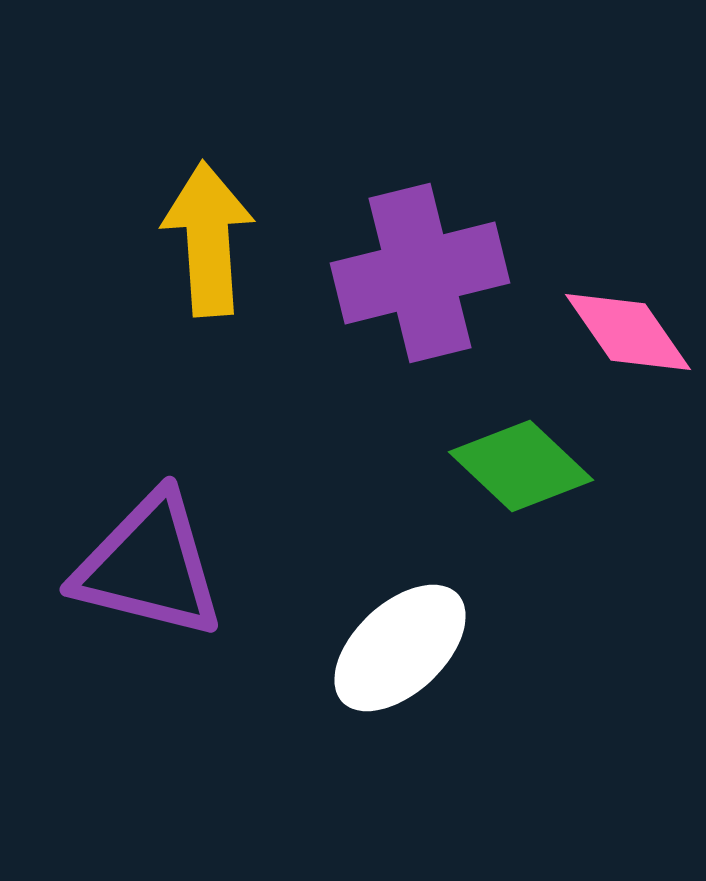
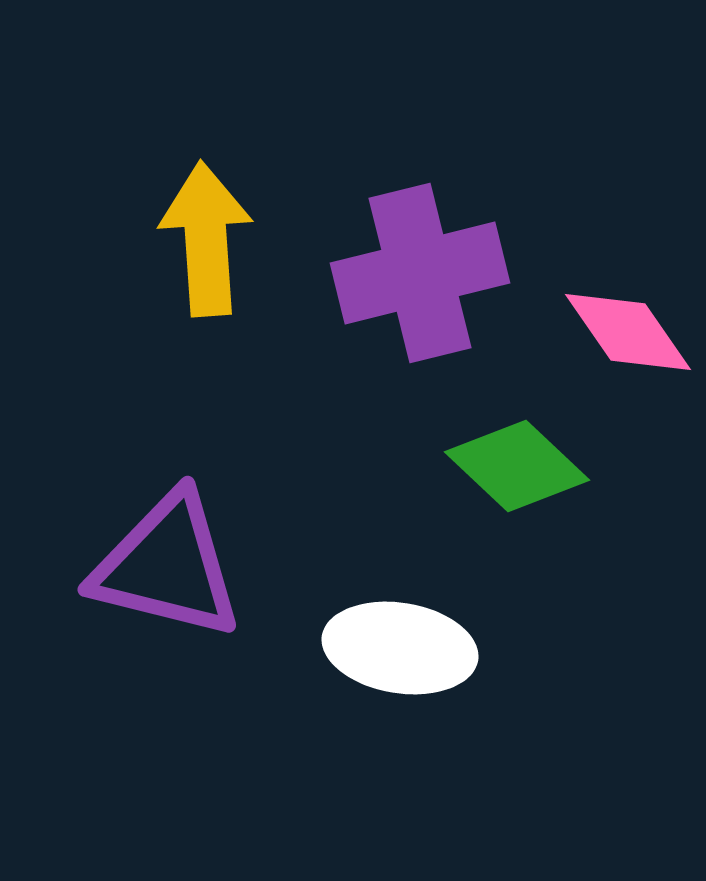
yellow arrow: moved 2 px left
green diamond: moved 4 px left
purple triangle: moved 18 px right
white ellipse: rotated 52 degrees clockwise
